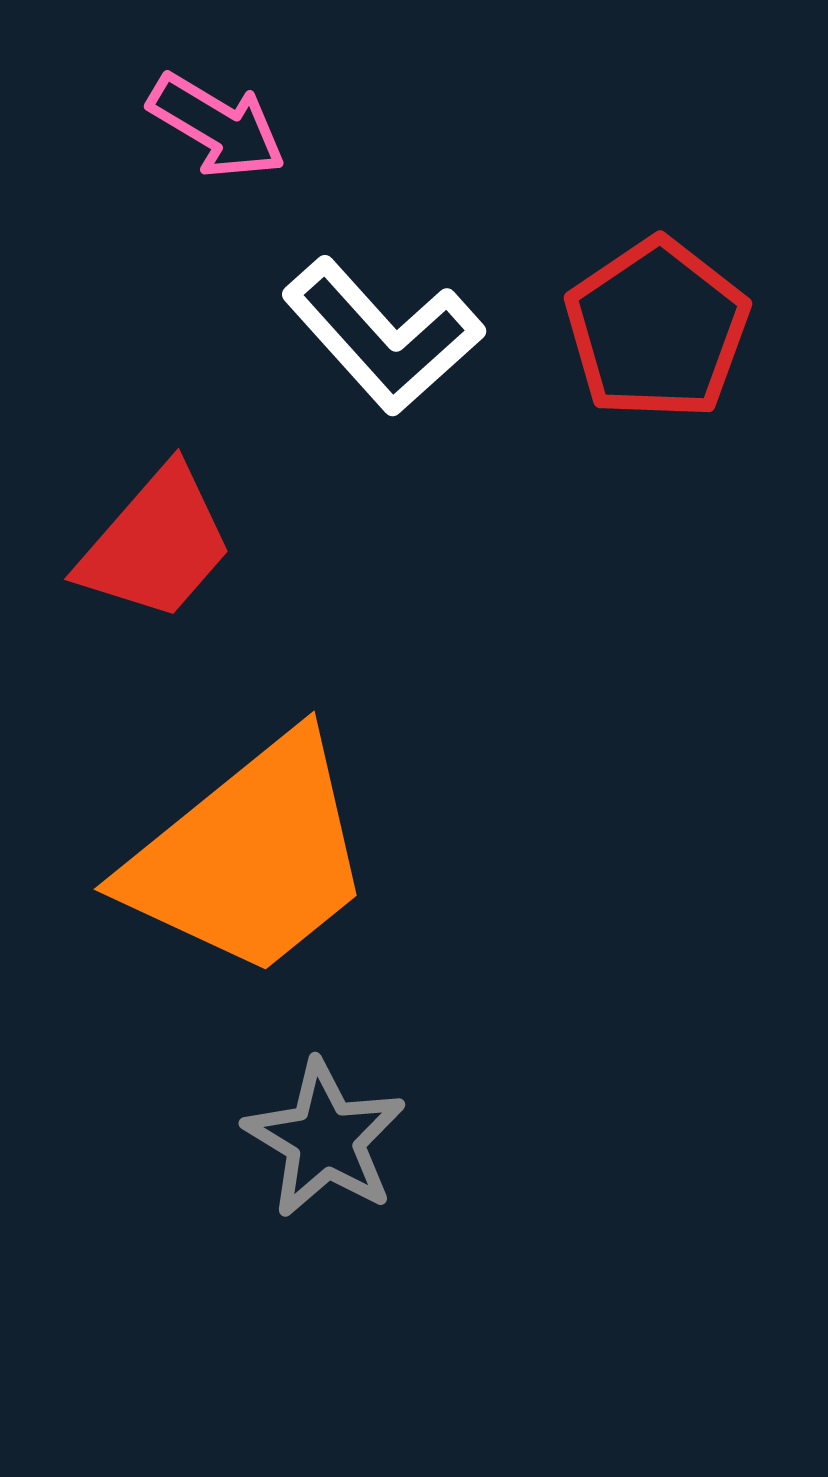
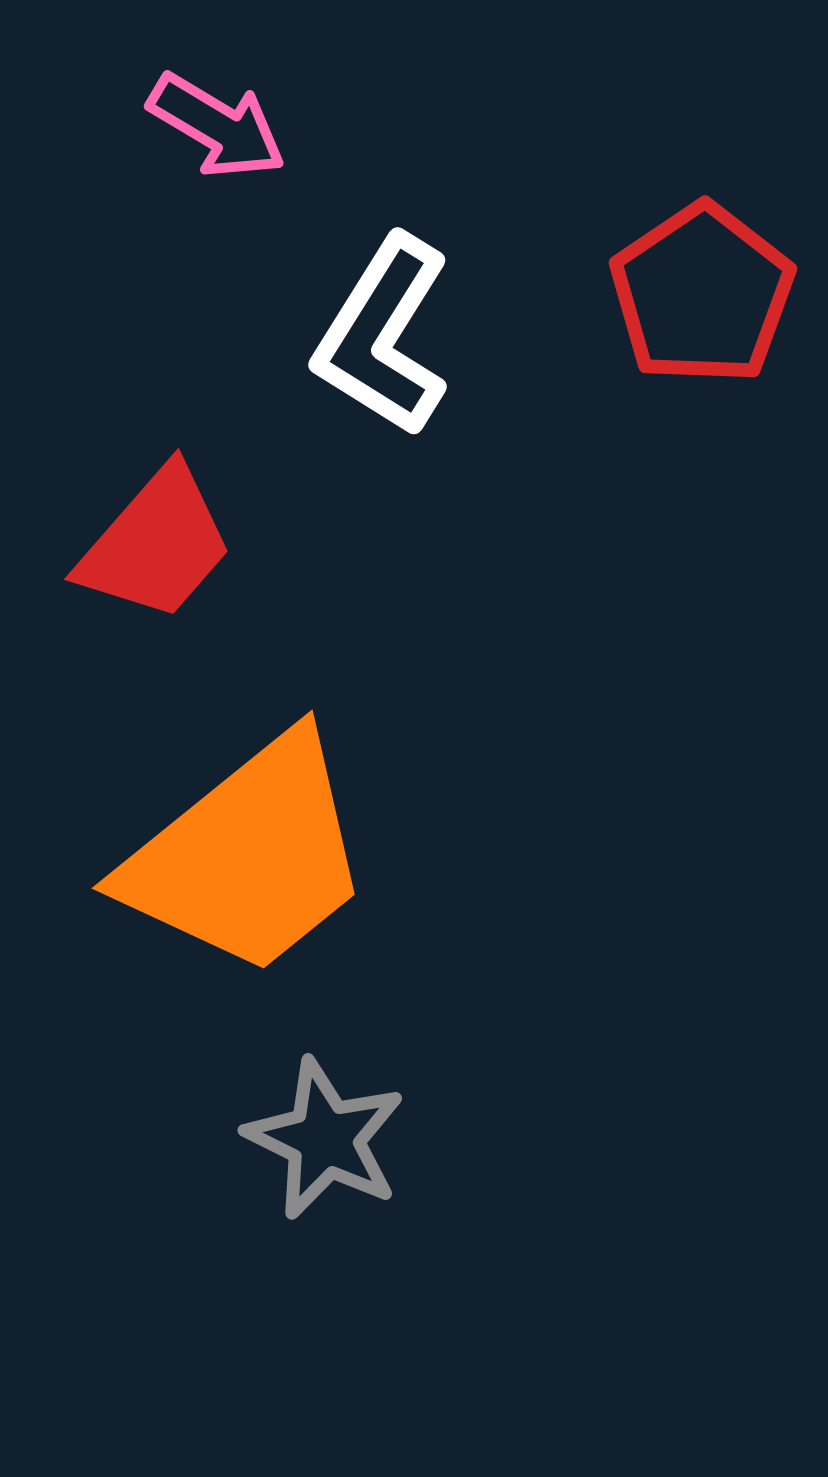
red pentagon: moved 45 px right, 35 px up
white L-shape: rotated 74 degrees clockwise
orange trapezoid: moved 2 px left, 1 px up
gray star: rotated 5 degrees counterclockwise
